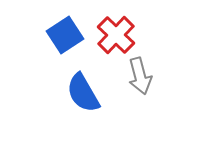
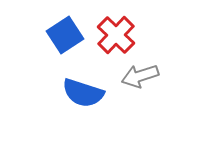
gray arrow: rotated 87 degrees clockwise
blue semicircle: rotated 42 degrees counterclockwise
